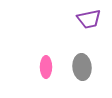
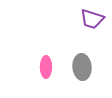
purple trapezoid: moved 3 px right; rotated 30 degrees clockwise
